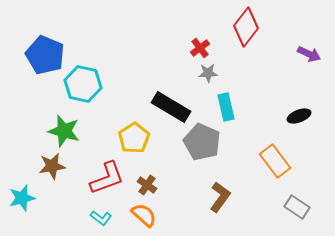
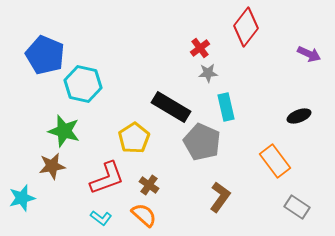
brown cross: moved 2 px right
